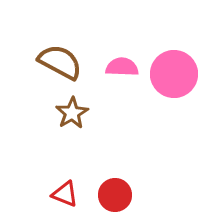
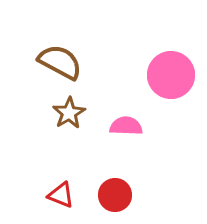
pink semicircle: moved 4 px right, 59 px down
pink circle: moved 3 px left, 1 px down
brown star: moved 3 px left
red triangle: moved 4 px left, 1 px down
